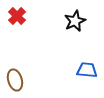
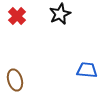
black star: moved 15 px left, 7 px up
